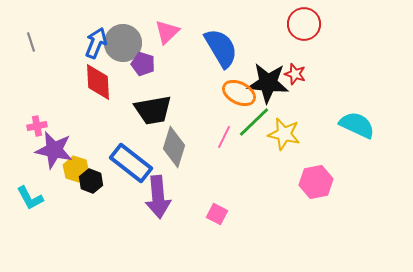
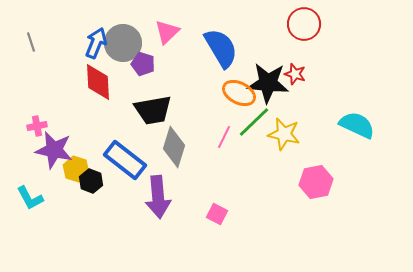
blue rectangle: moved 6 px left, 3 px up
